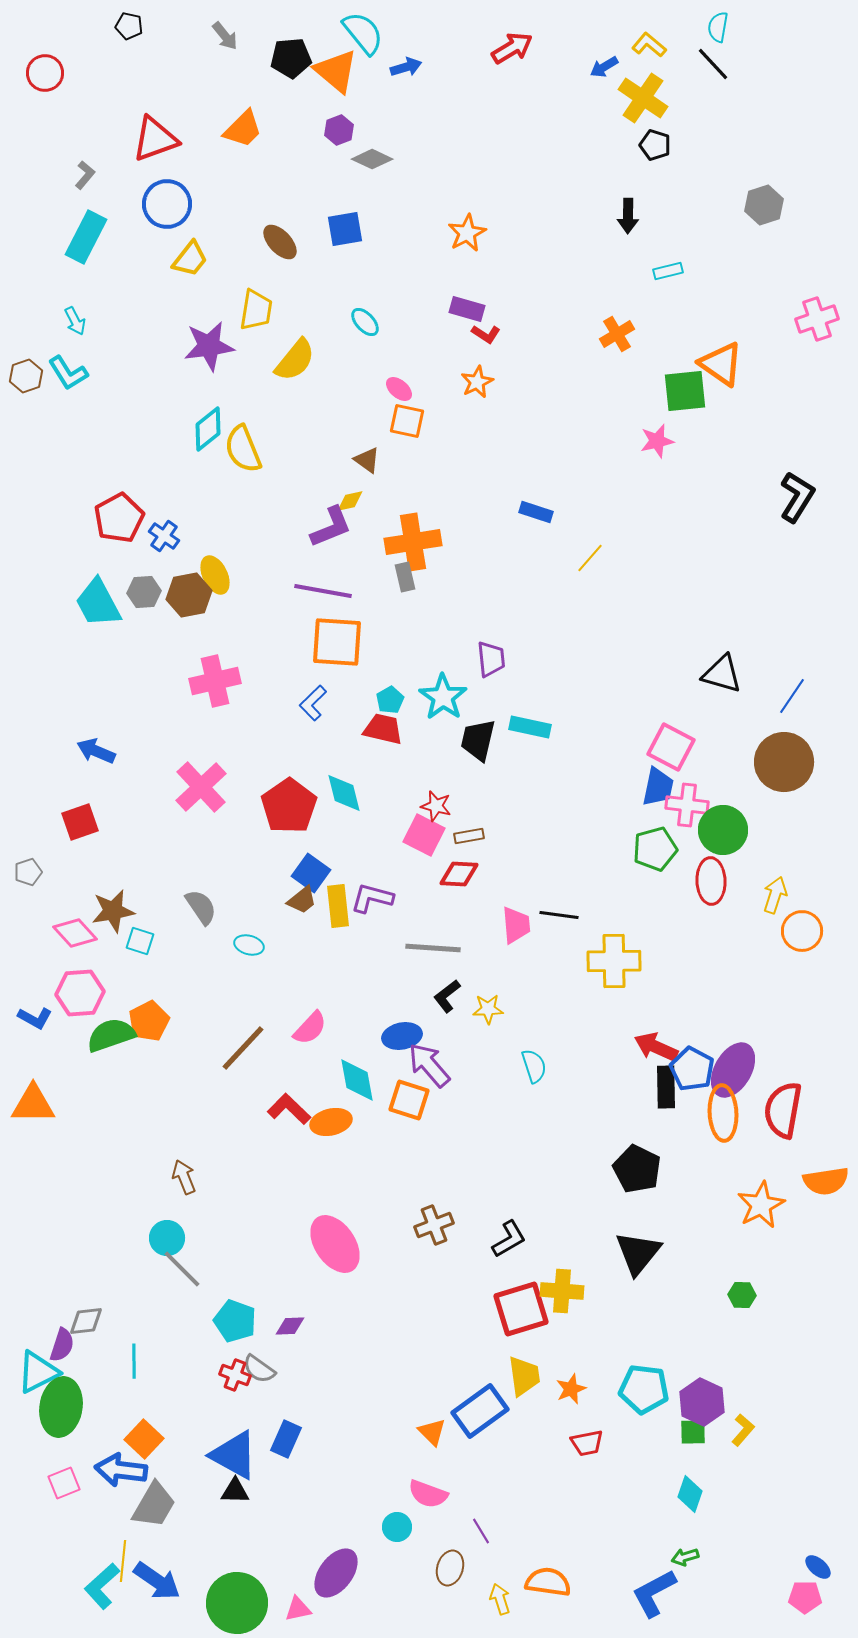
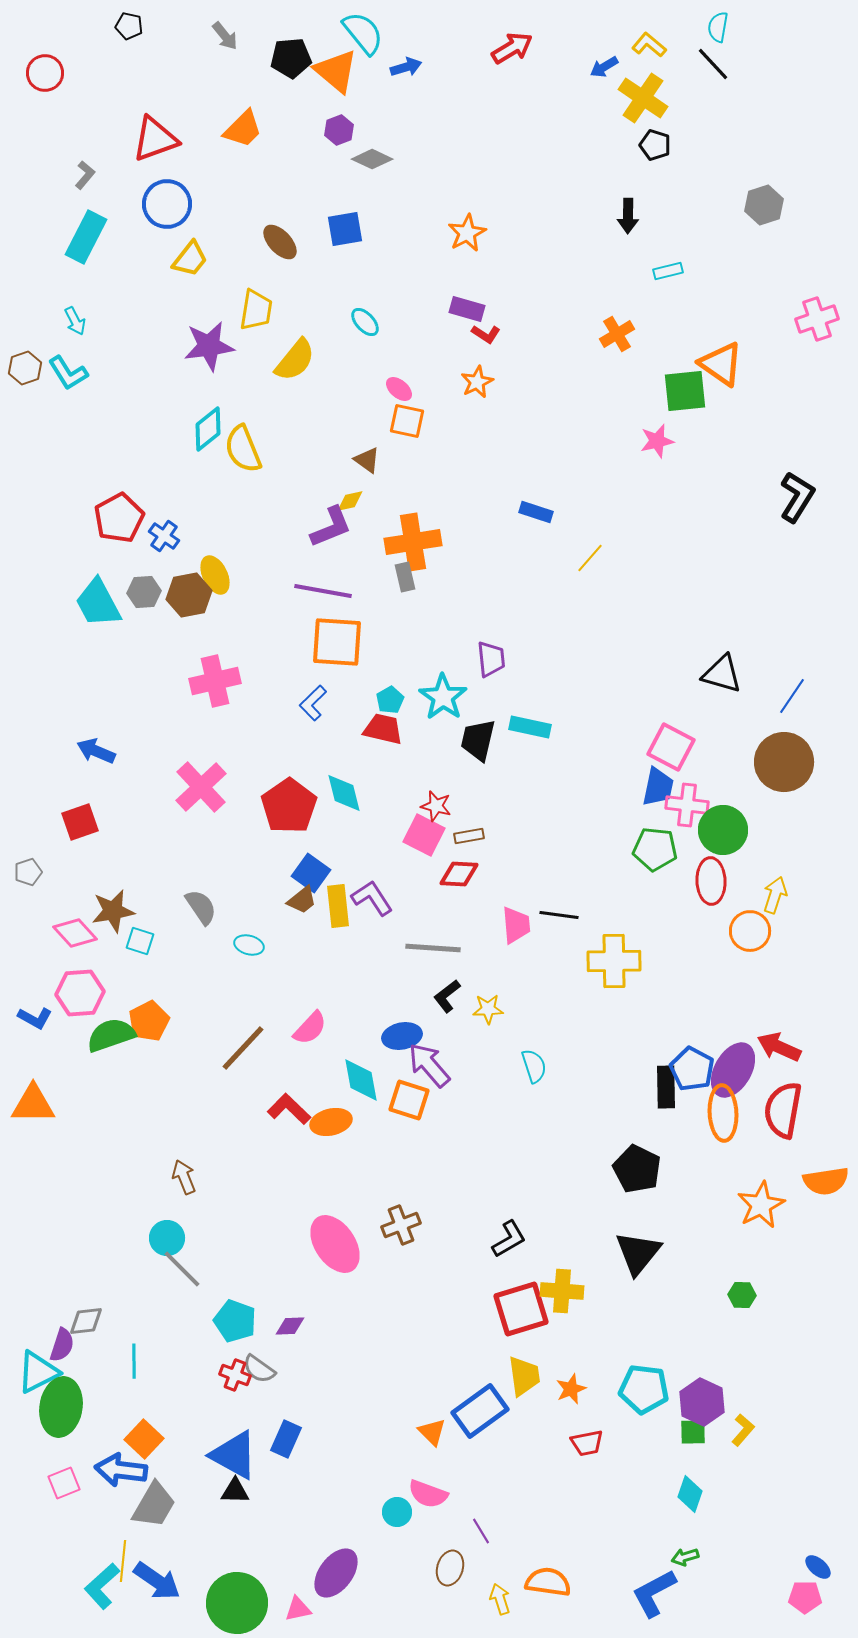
brown hexagon at (26, 376): moved 1 px left, 8 px up
green pentagon at (655, 849): rotated 21 degrees clockwise
purple L-shape at (372, 898): rotated 42 degrees clockwise
orange circle at (802, 931): moved 52 px left
red arrow at (656, 1047): moved 123 px right
cyan diamond at (357, 1080): moved 4 px right
brown cross at (434, 1225): moved 33 px left
cyan circle at (397, 1527): moved 15 px up
